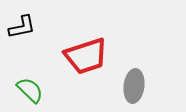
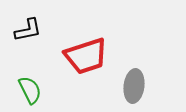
black L-shape: moved 6 px right, 3 px down
green semicircle: rotated 20 degrees clockwise
